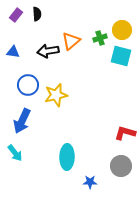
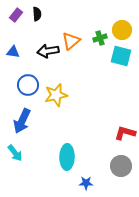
blue star: moved 4 px left, 1 px down
